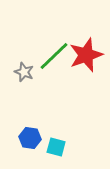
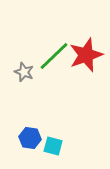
cyan square: moved 3 px left, 1 px up
